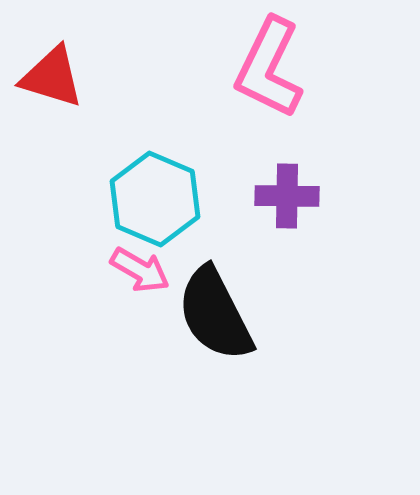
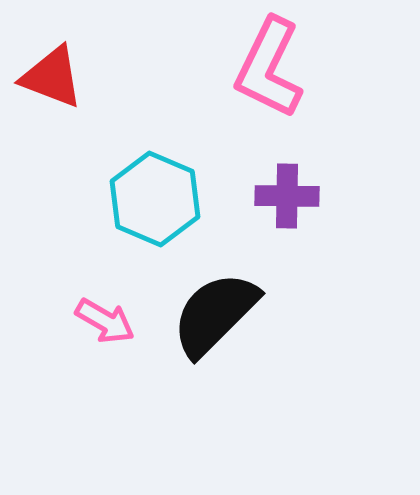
red triangle: rotated 4 degrees clockwise
pink arrow: moved 35 px left, 51 px down
black semicircle: rotated 72 degrees clockwise
